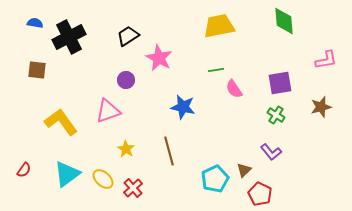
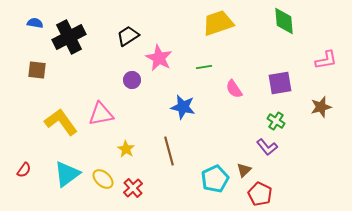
yellow trapezoid: moved 1 px left, 3 px up; rotated 8 degrees counterclockwise
green line: moved 12 px left, 3 px up
purple circle: moved 6 px right
pink triangle: moved 7 px left, 3 px down; rotated 8 degrees clockwise
green cross: moved 6 px down
purple L-shape: moved 4 px left, 5 px up
